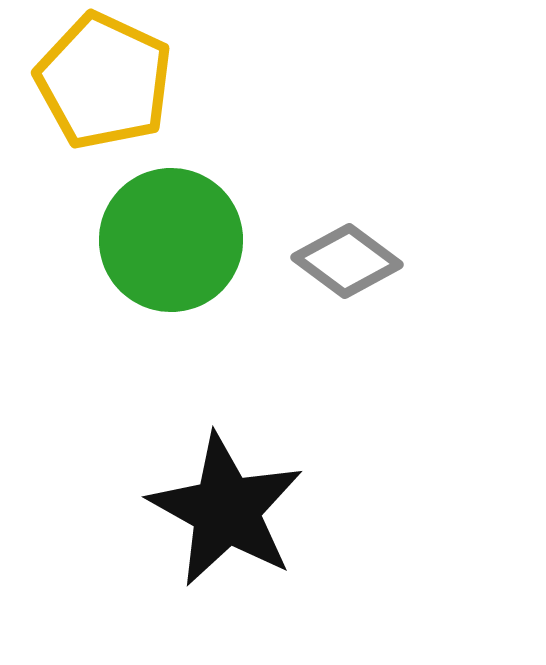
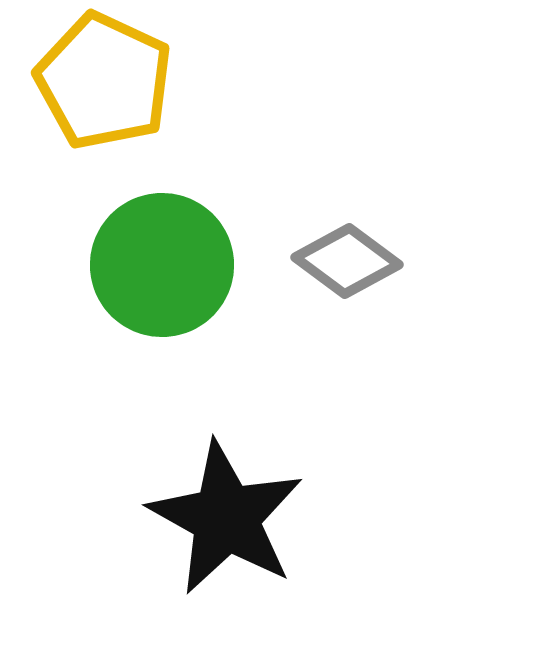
green circle: moved 9 px left, 25 px down
black star: moved 8 px down
